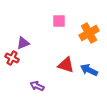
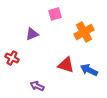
pink square: moved 4 px left, 7 px up; rotated 16 degrees counterclockwise
orange cross: moved 5 px left, 1 px up
purple triangle: moved 9 px right, 9 px up
